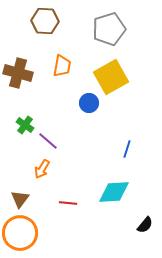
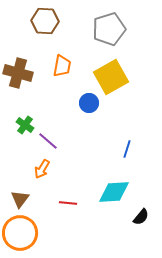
black semicircle: moved 4 px left, 8 px up
